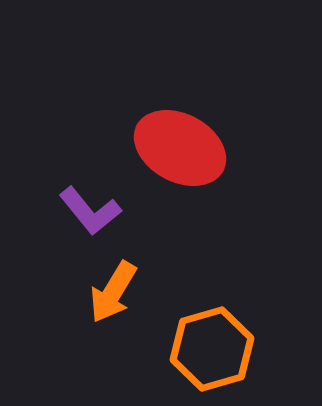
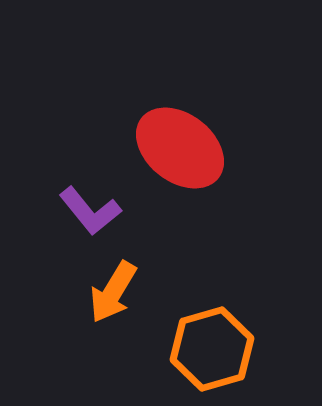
red ellipse: rotated 10 degrees clockwise
